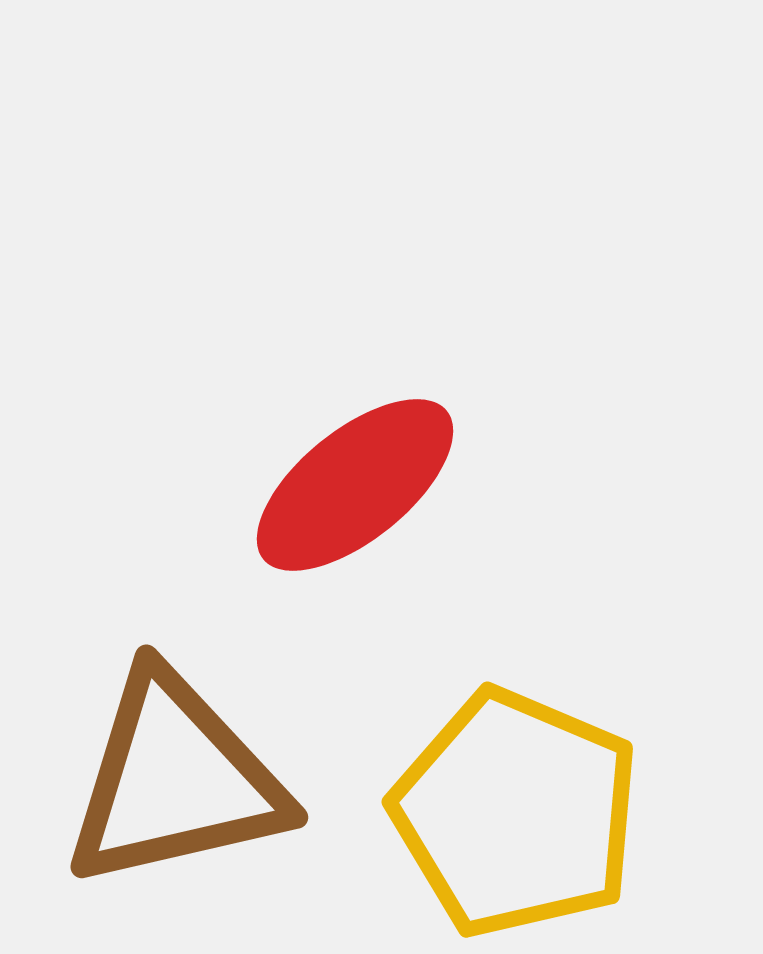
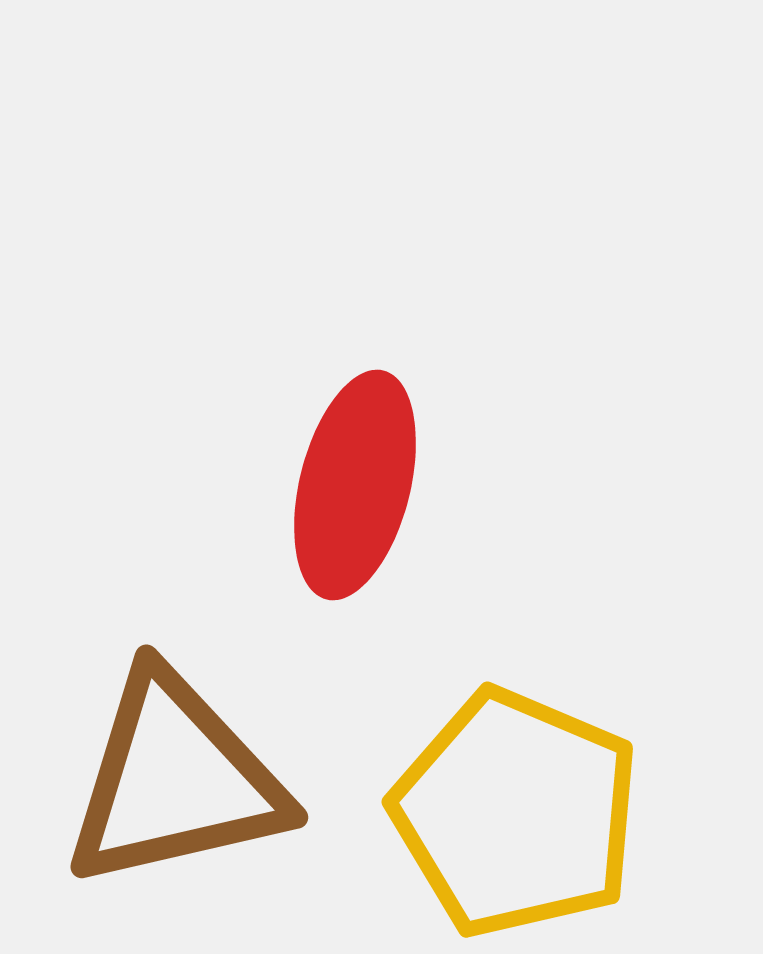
red ellipse: rotated 37 degrees counterclockwise
